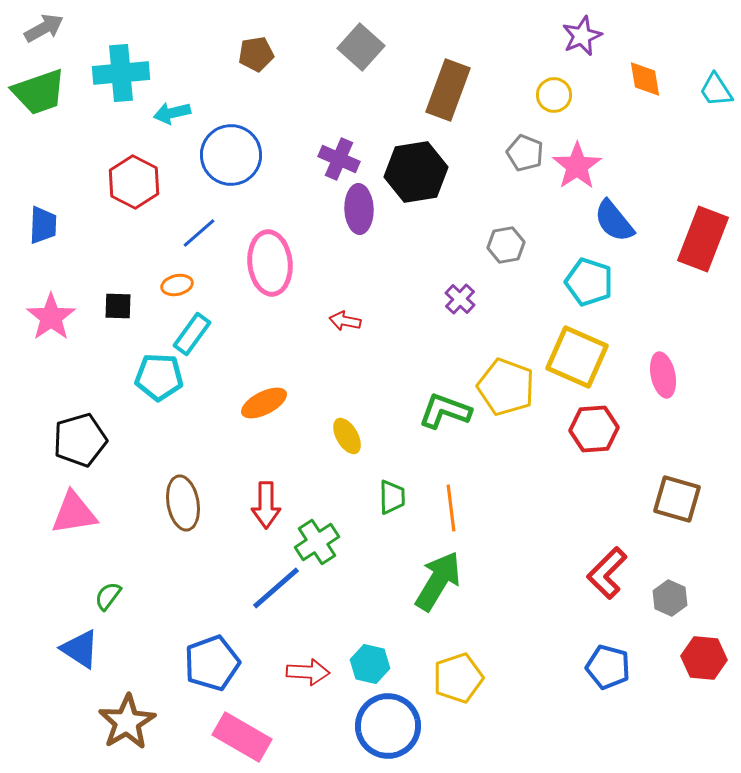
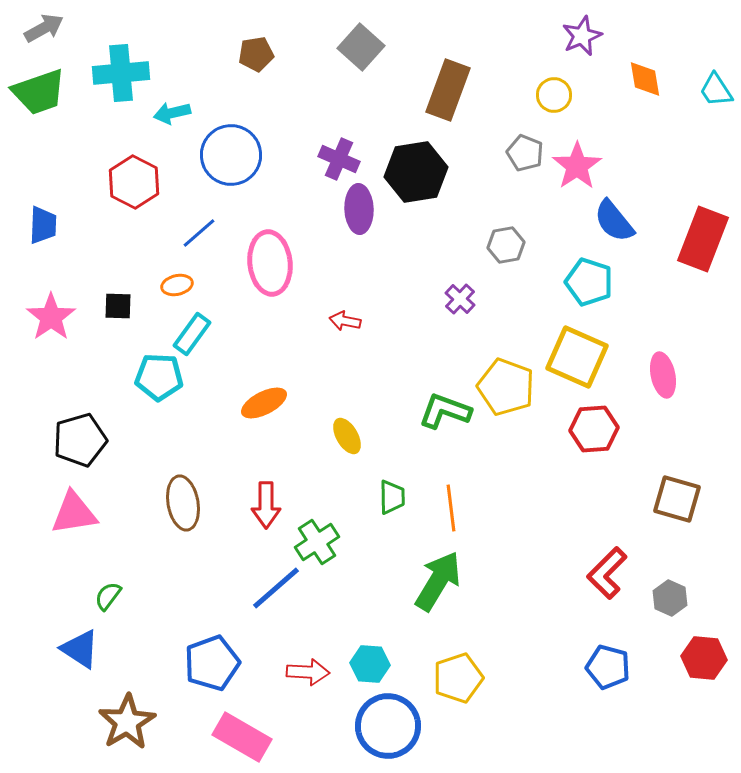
cyan hexagon at (370, 664): rotated 9 degrees counterclockwise
